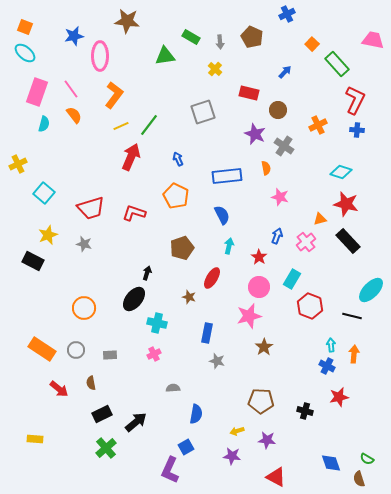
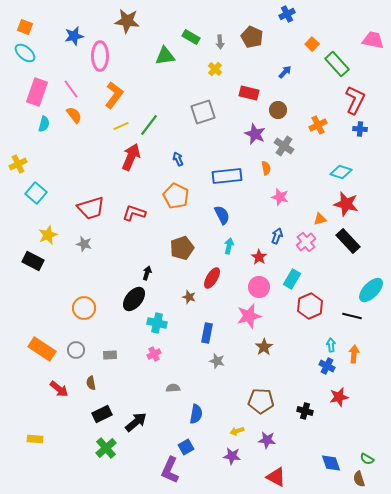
blue cross at (357, 130): moved 3 px right, 1 px up
cyan square at (44, 193): moved 8 px left
red hexagon at (310, 306): rotated 15 degrees clockwise
